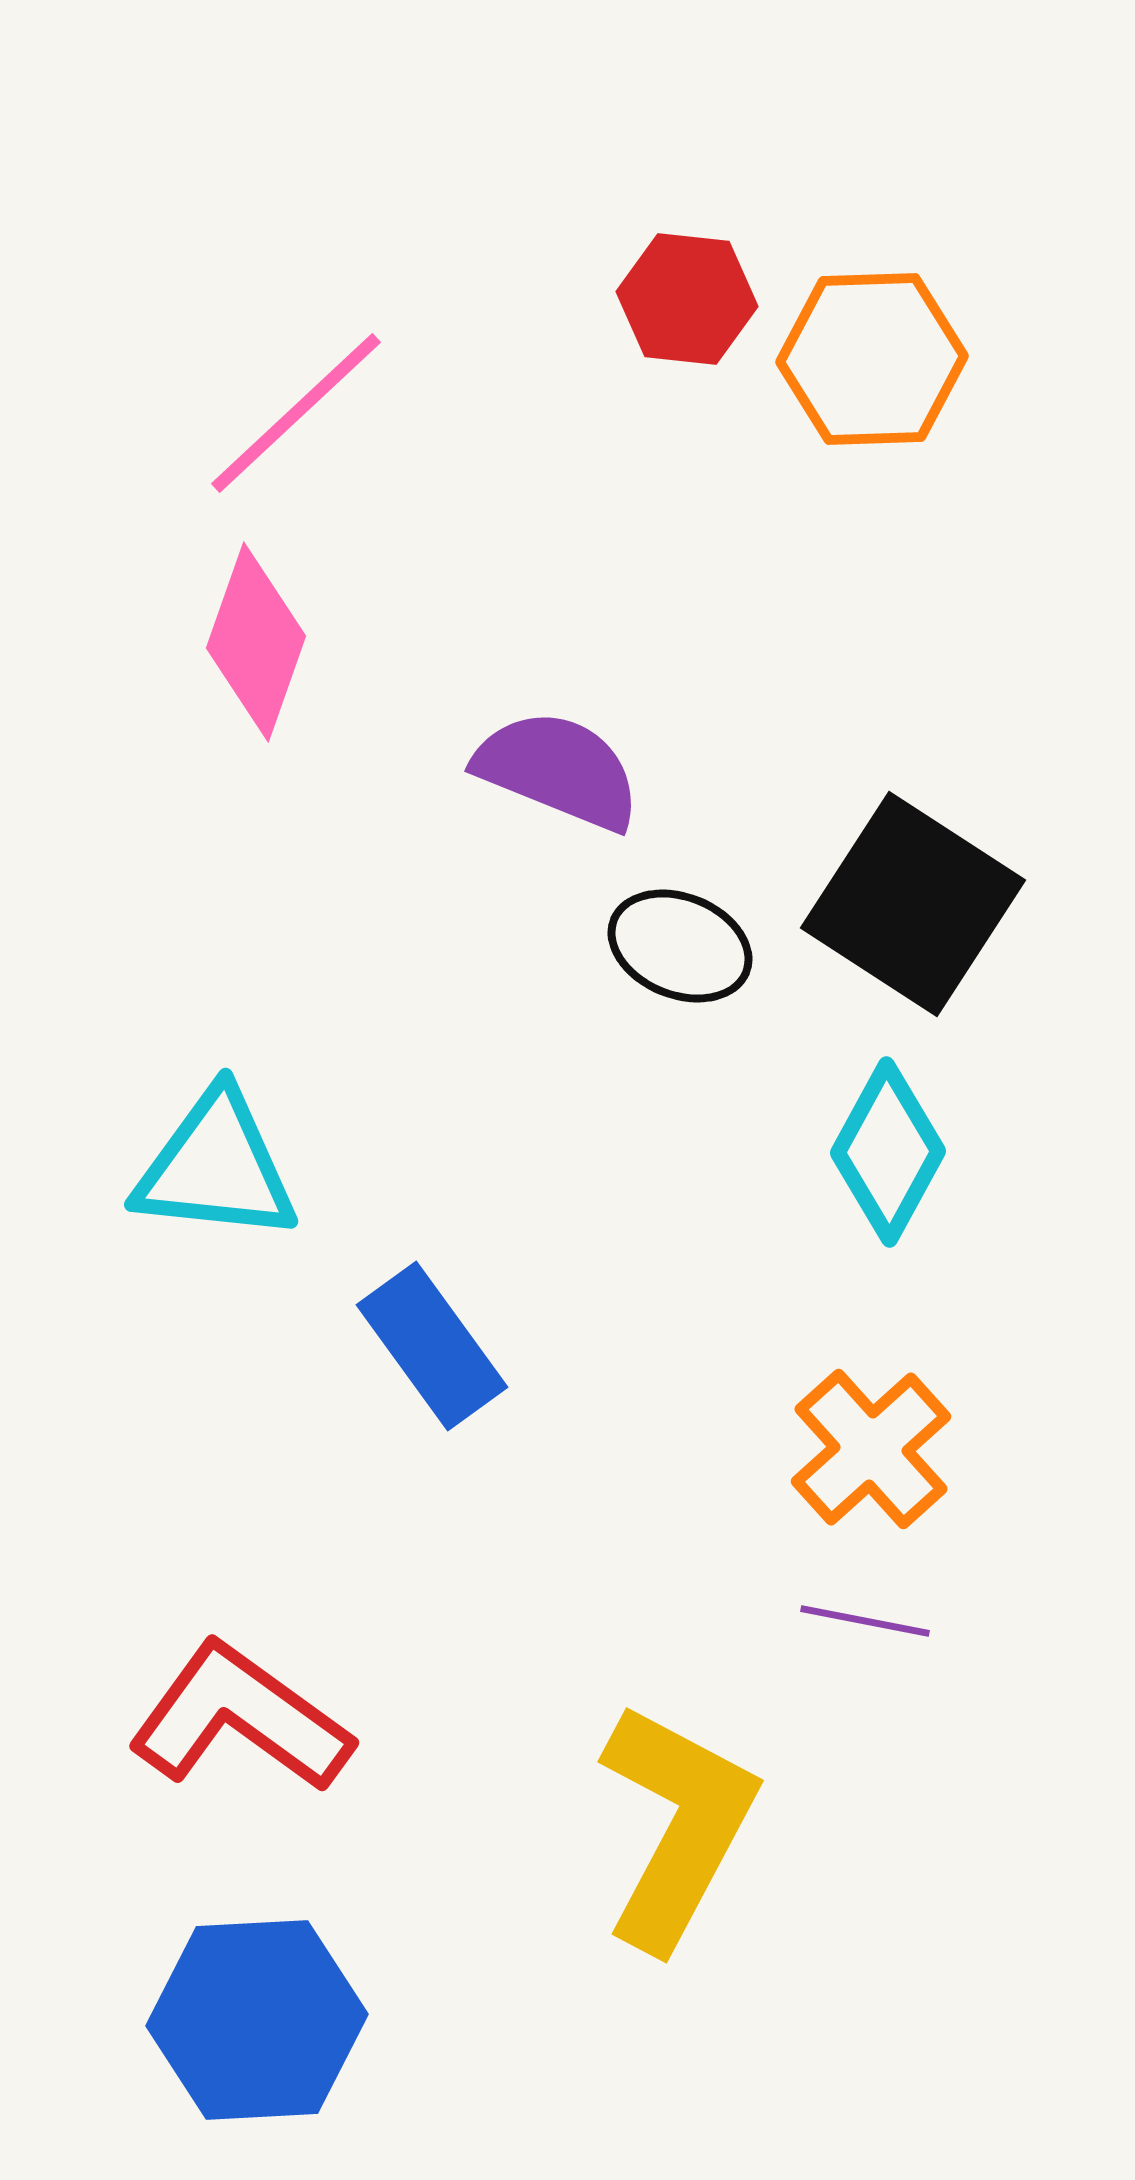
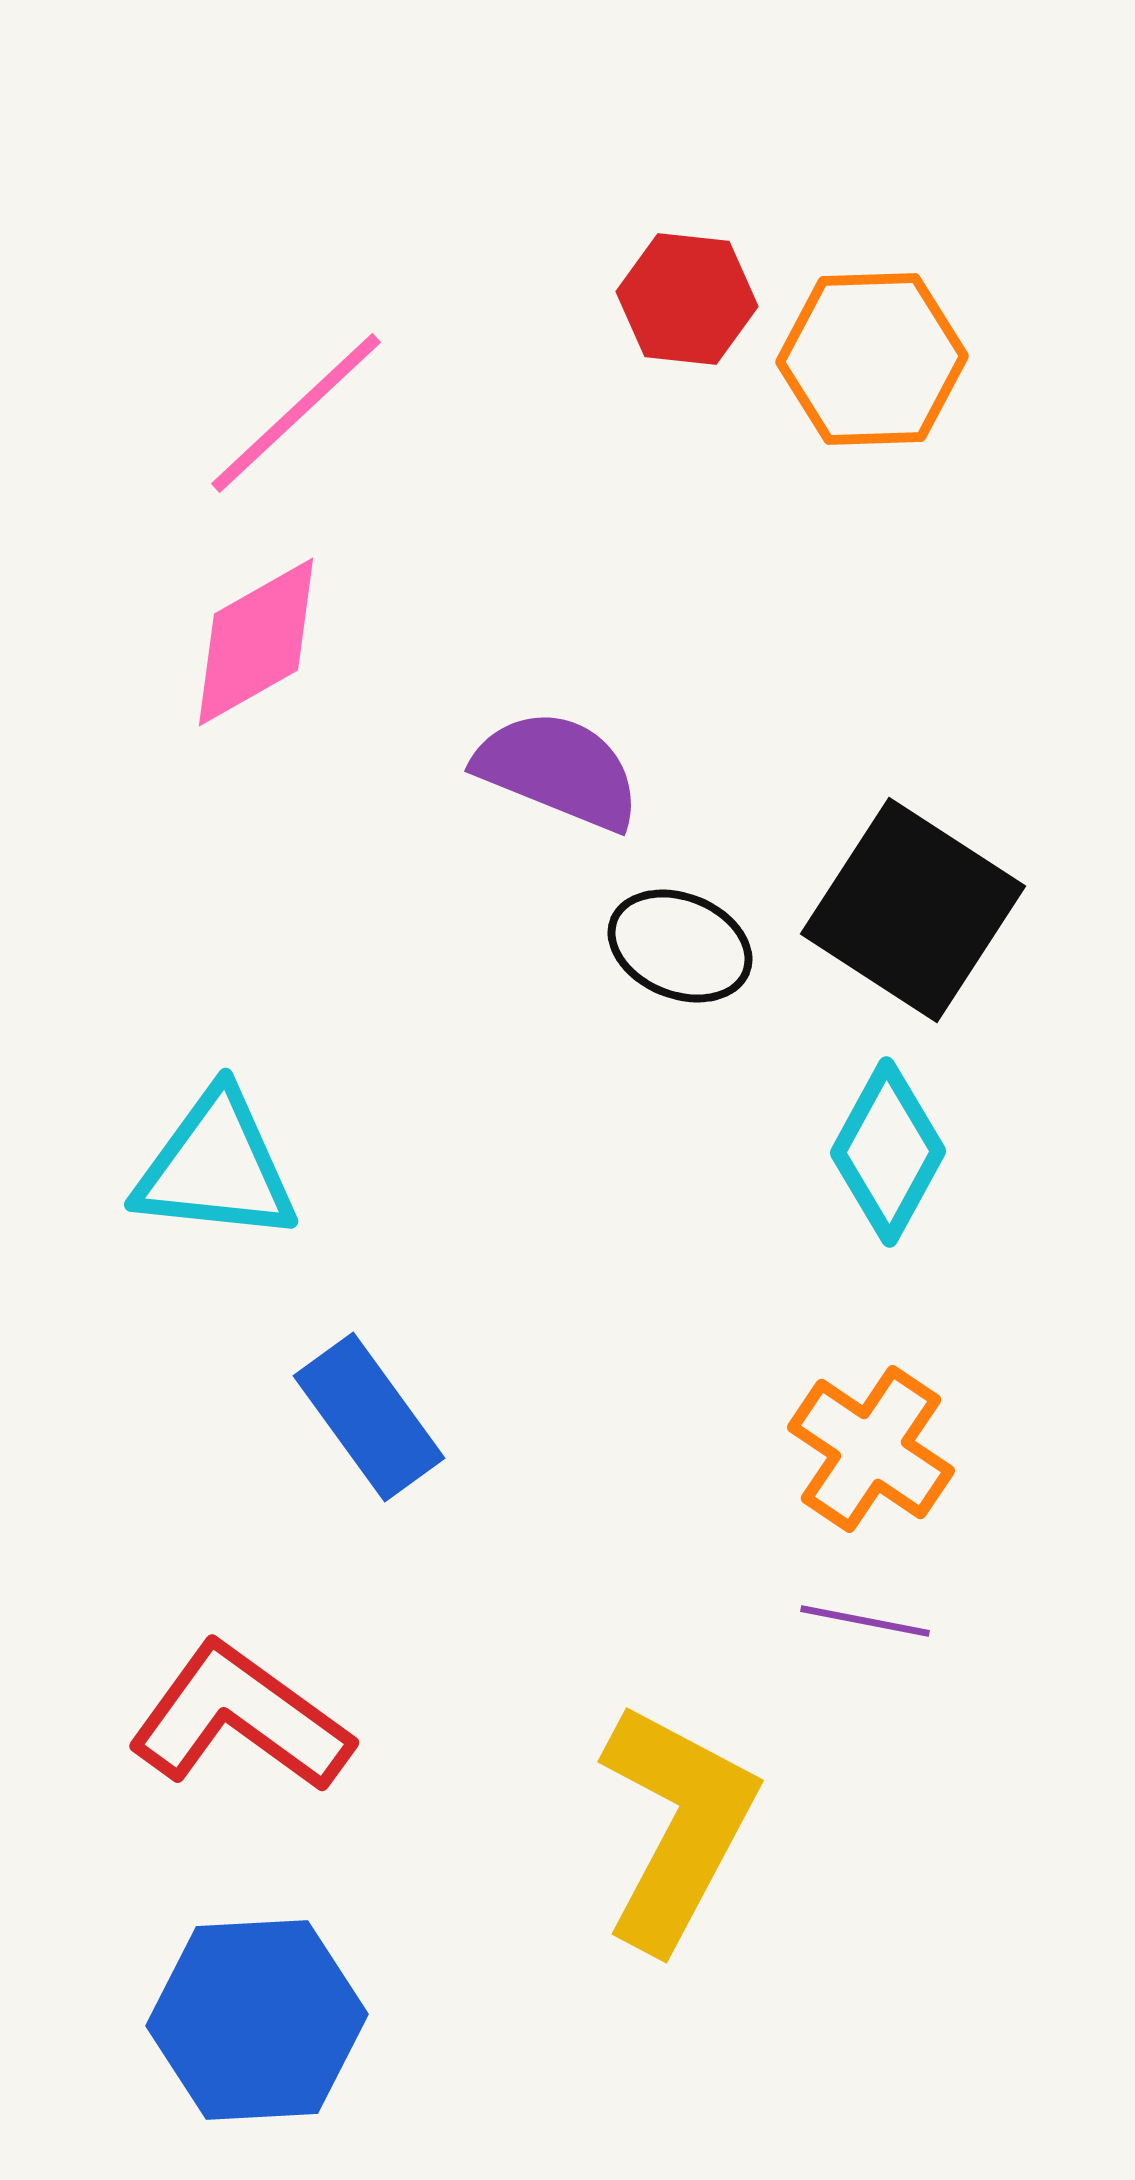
pink diamond: rotated 41 degrees clockwise
black square: moved 6 px down
blue rectangle: moved 63 px left, 71 px down
orange cross: rotated 14 degrees counterclockwise
